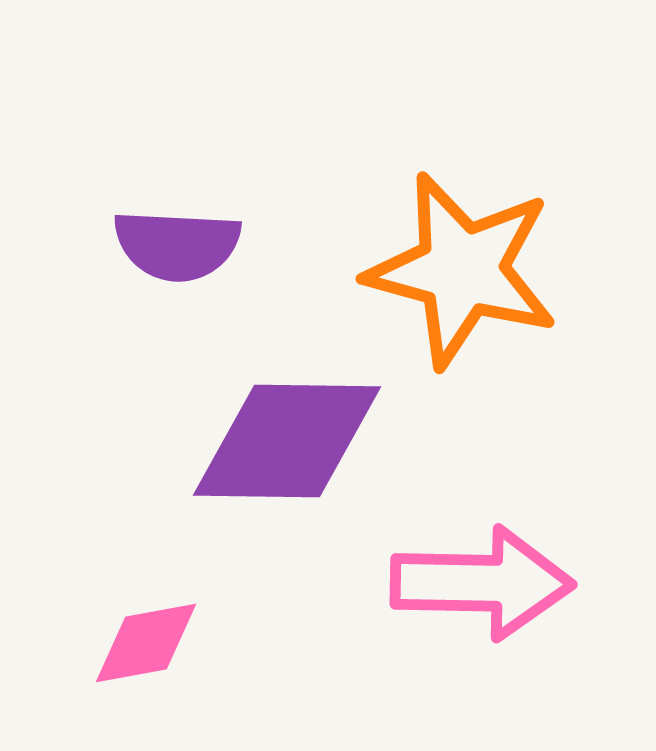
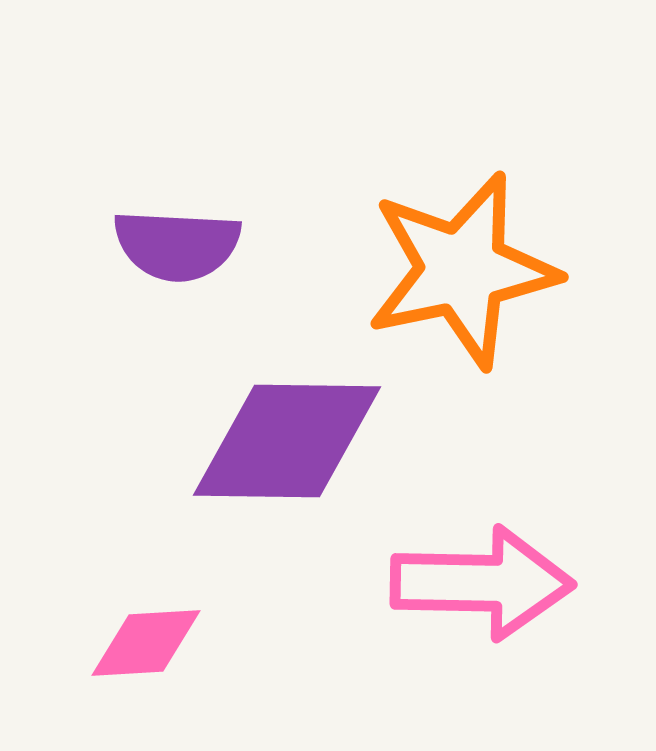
orange star: rotated 27 degrees counterclockwise
pink diamond: rotated 7 degrees clockwise
